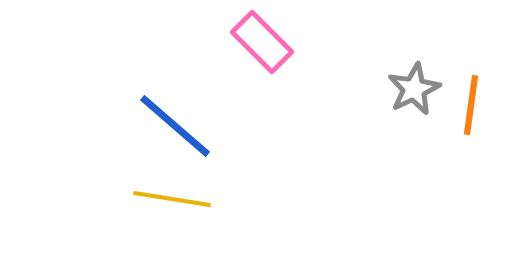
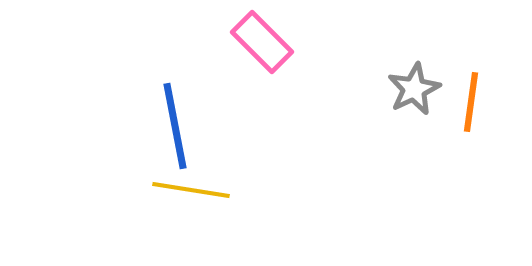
orange line: moved 3 px up
blue line: rotated 38 degrees clockwise
yellow line: moved 19 px right, 9 px up
